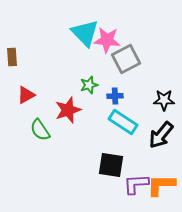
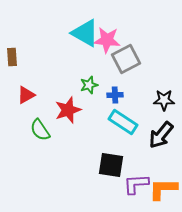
cyan triangle: rotated 16 degrees counterclockwise
blue cross: moved 1 px up
orange L-shape: moved 2 px right, 4 px down
